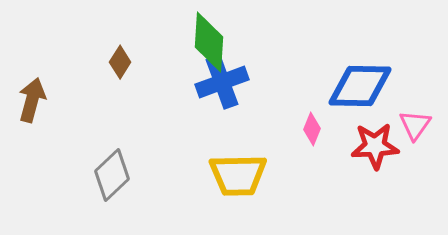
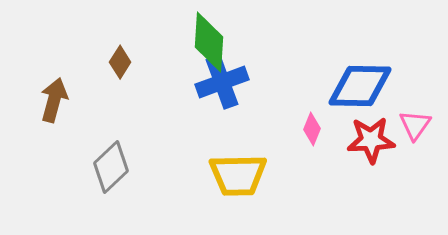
brown arrow: moved 22 px right
red star: moved 4 px left, 6 px up
gray diamond: moved 1 px left, 8 px up
